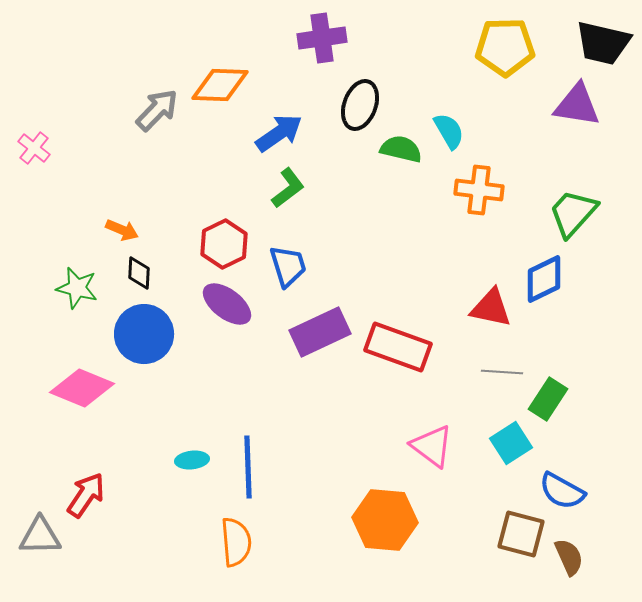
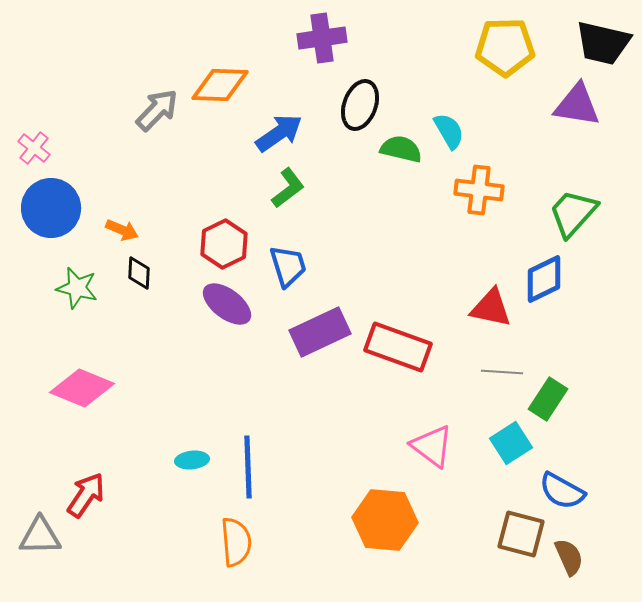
blue circle: moved 93 px left, 126 px up
